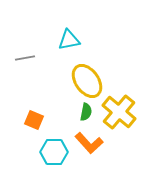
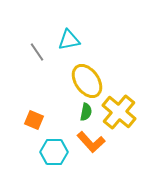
gray line: moved 12 px right, 6 px up; rotated 66 degrees clockwise
orange L-shape: moved 2 px right, 1 px up
